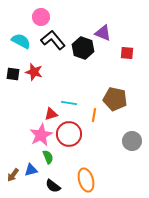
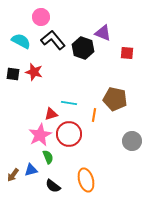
pink star: moved 1 px left
